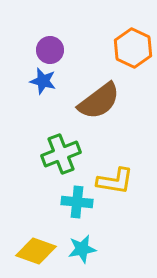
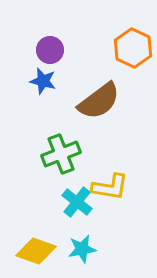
yellow L-shape: moved 5 px left, 6 px down
cyan cross: rotated 32 degrees clockwise
